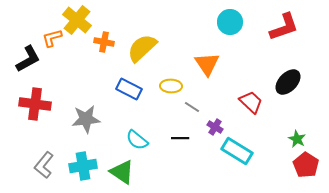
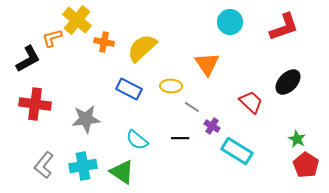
purple cross: moved 3 px left, 1 px up
